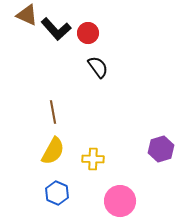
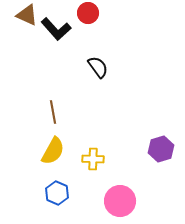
red circle: moved 20 px up
